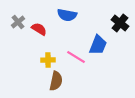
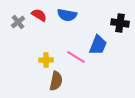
black cross: rotated 30 degrees counterclockwise
red semicircle: moved 14 px up
yellow cross: moved 2 px left
